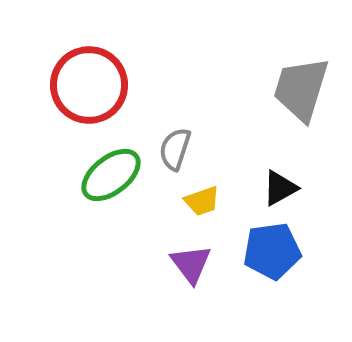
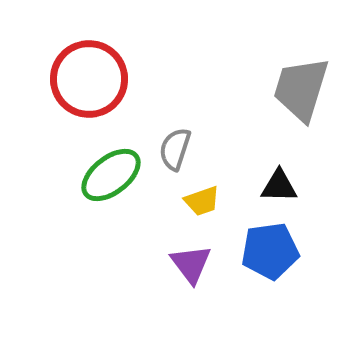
red circle: moved 6 px up
black triangle: moved 1 px left, 2 px up; rotated 30 degrees clockwise
blue pentagon: moved 2 px left
